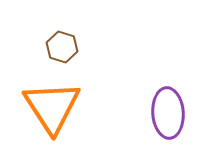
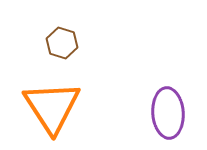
brown hexagon: moved 4 px up
